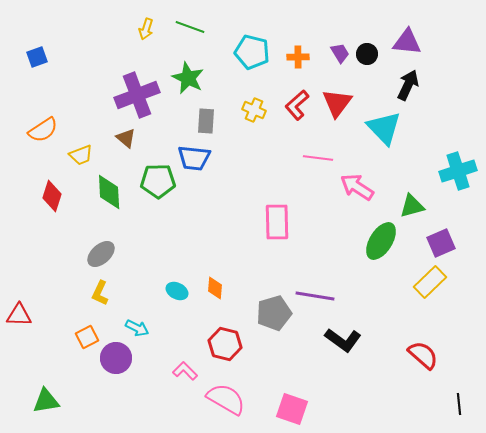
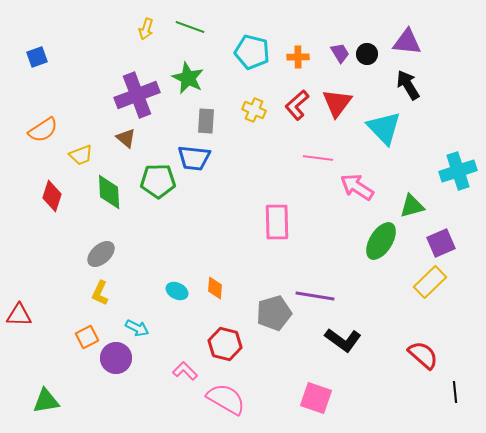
black arrow at (408, 85): rotated 56 degrees counterclockwise
black line at (459, 404): moved 4 px left, 12 px up
pink square at (292, 409): moved 24 px right, 11 px up
